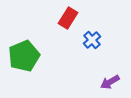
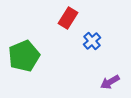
blue cross: moved 1 px down
